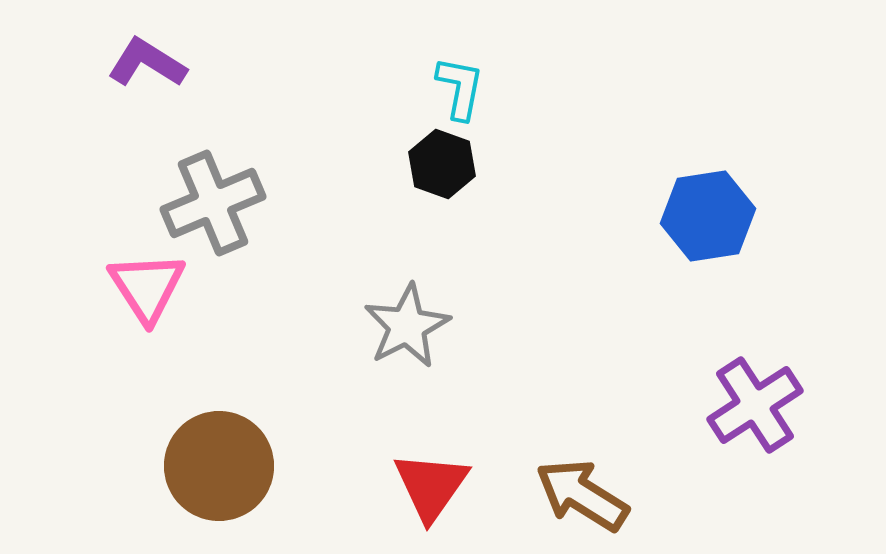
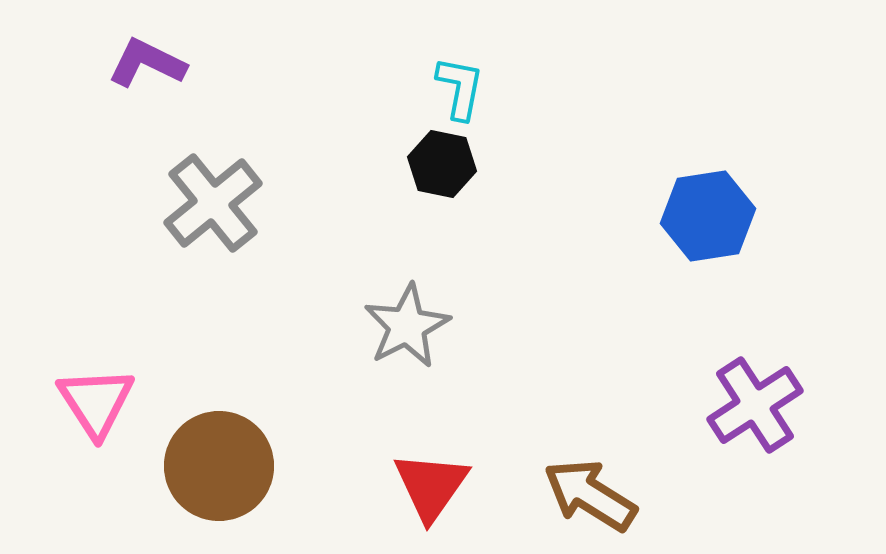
purple L-shape: rotated 6 degrees counterclockwise
black hexagon: rotated 8 degrees counterclockwise
gray cross: rotated 16 degrees counterclockwise
pink triangle: moved 51 px left, 115 px down
brown arrow: moved 8 px right
